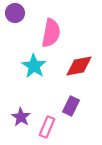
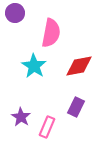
purple rectangle: moved 5 px right, 1 px down
